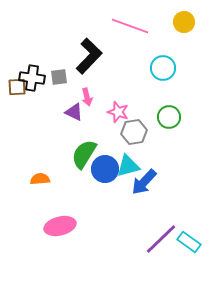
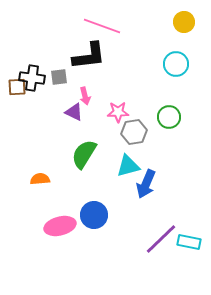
pink line: moved 28 px left
black L-shape: rotated 39 degrees clockwise
cyan circle: moved 13 px right, 4 px up
pink arrow: moved 2 px left, 1 px up
pink star: rotated 20 degrees counterclockwise
blue circle: moved 11 px left, 46 px down
blue arrow: moved 2 px right, 2 px down; rotated 20 degrees counterclockwise
cyan rectangle: rotated 25 degrees counterclockwise
